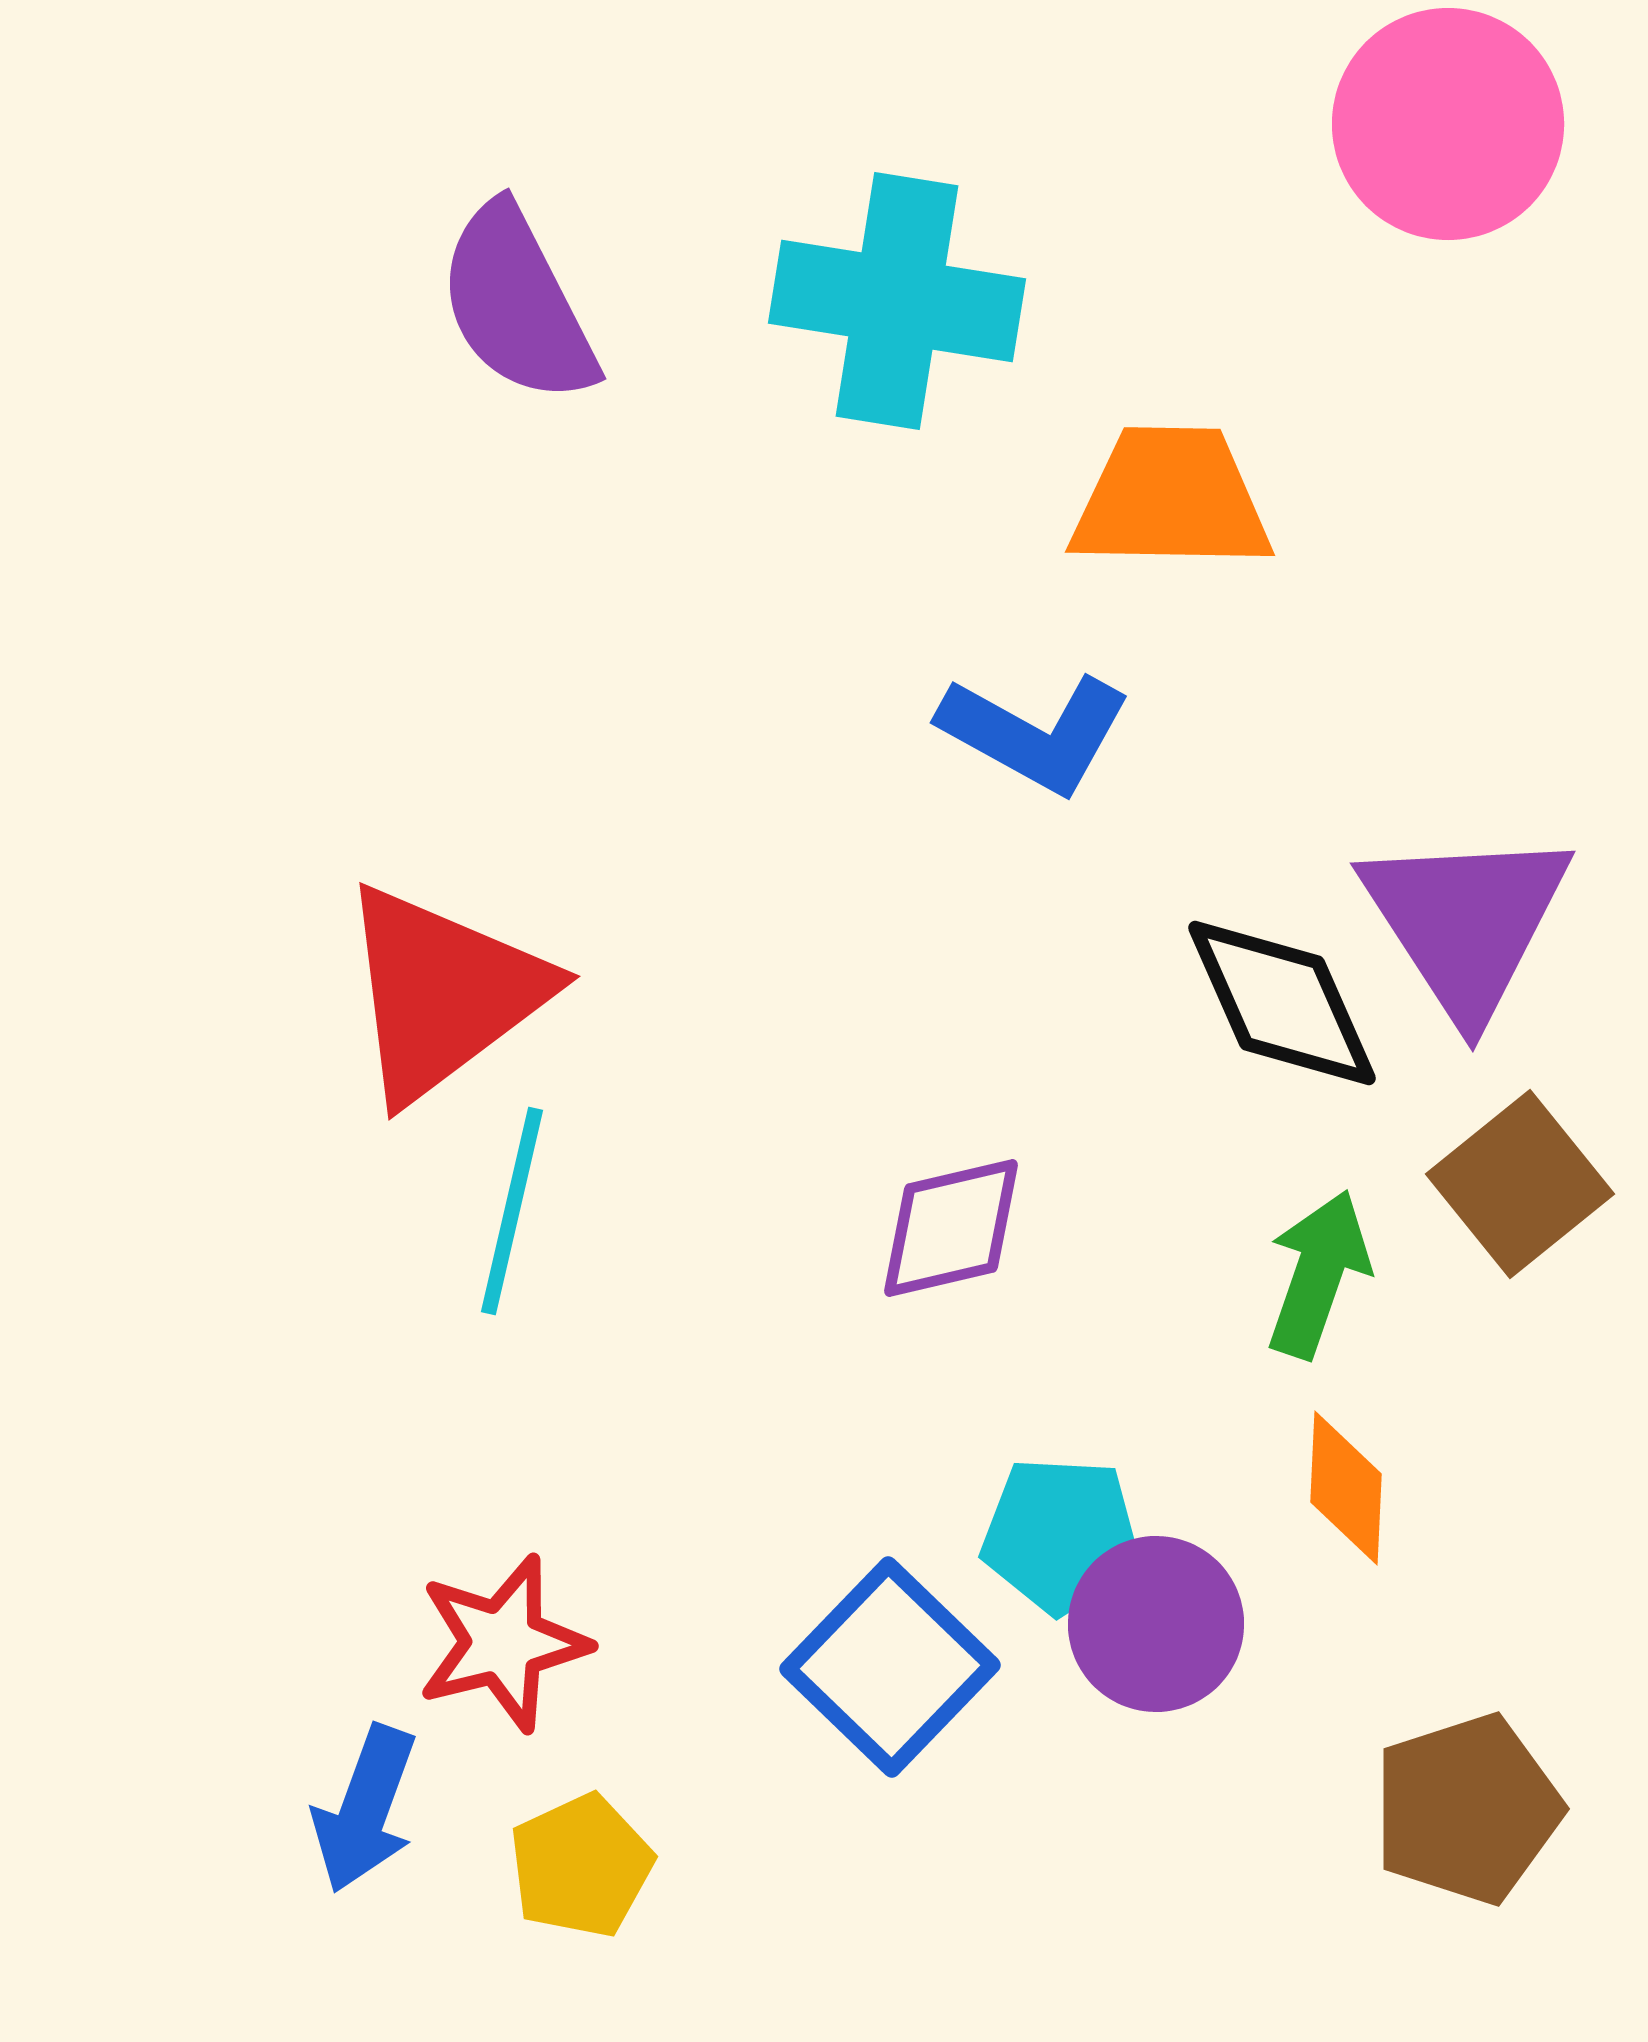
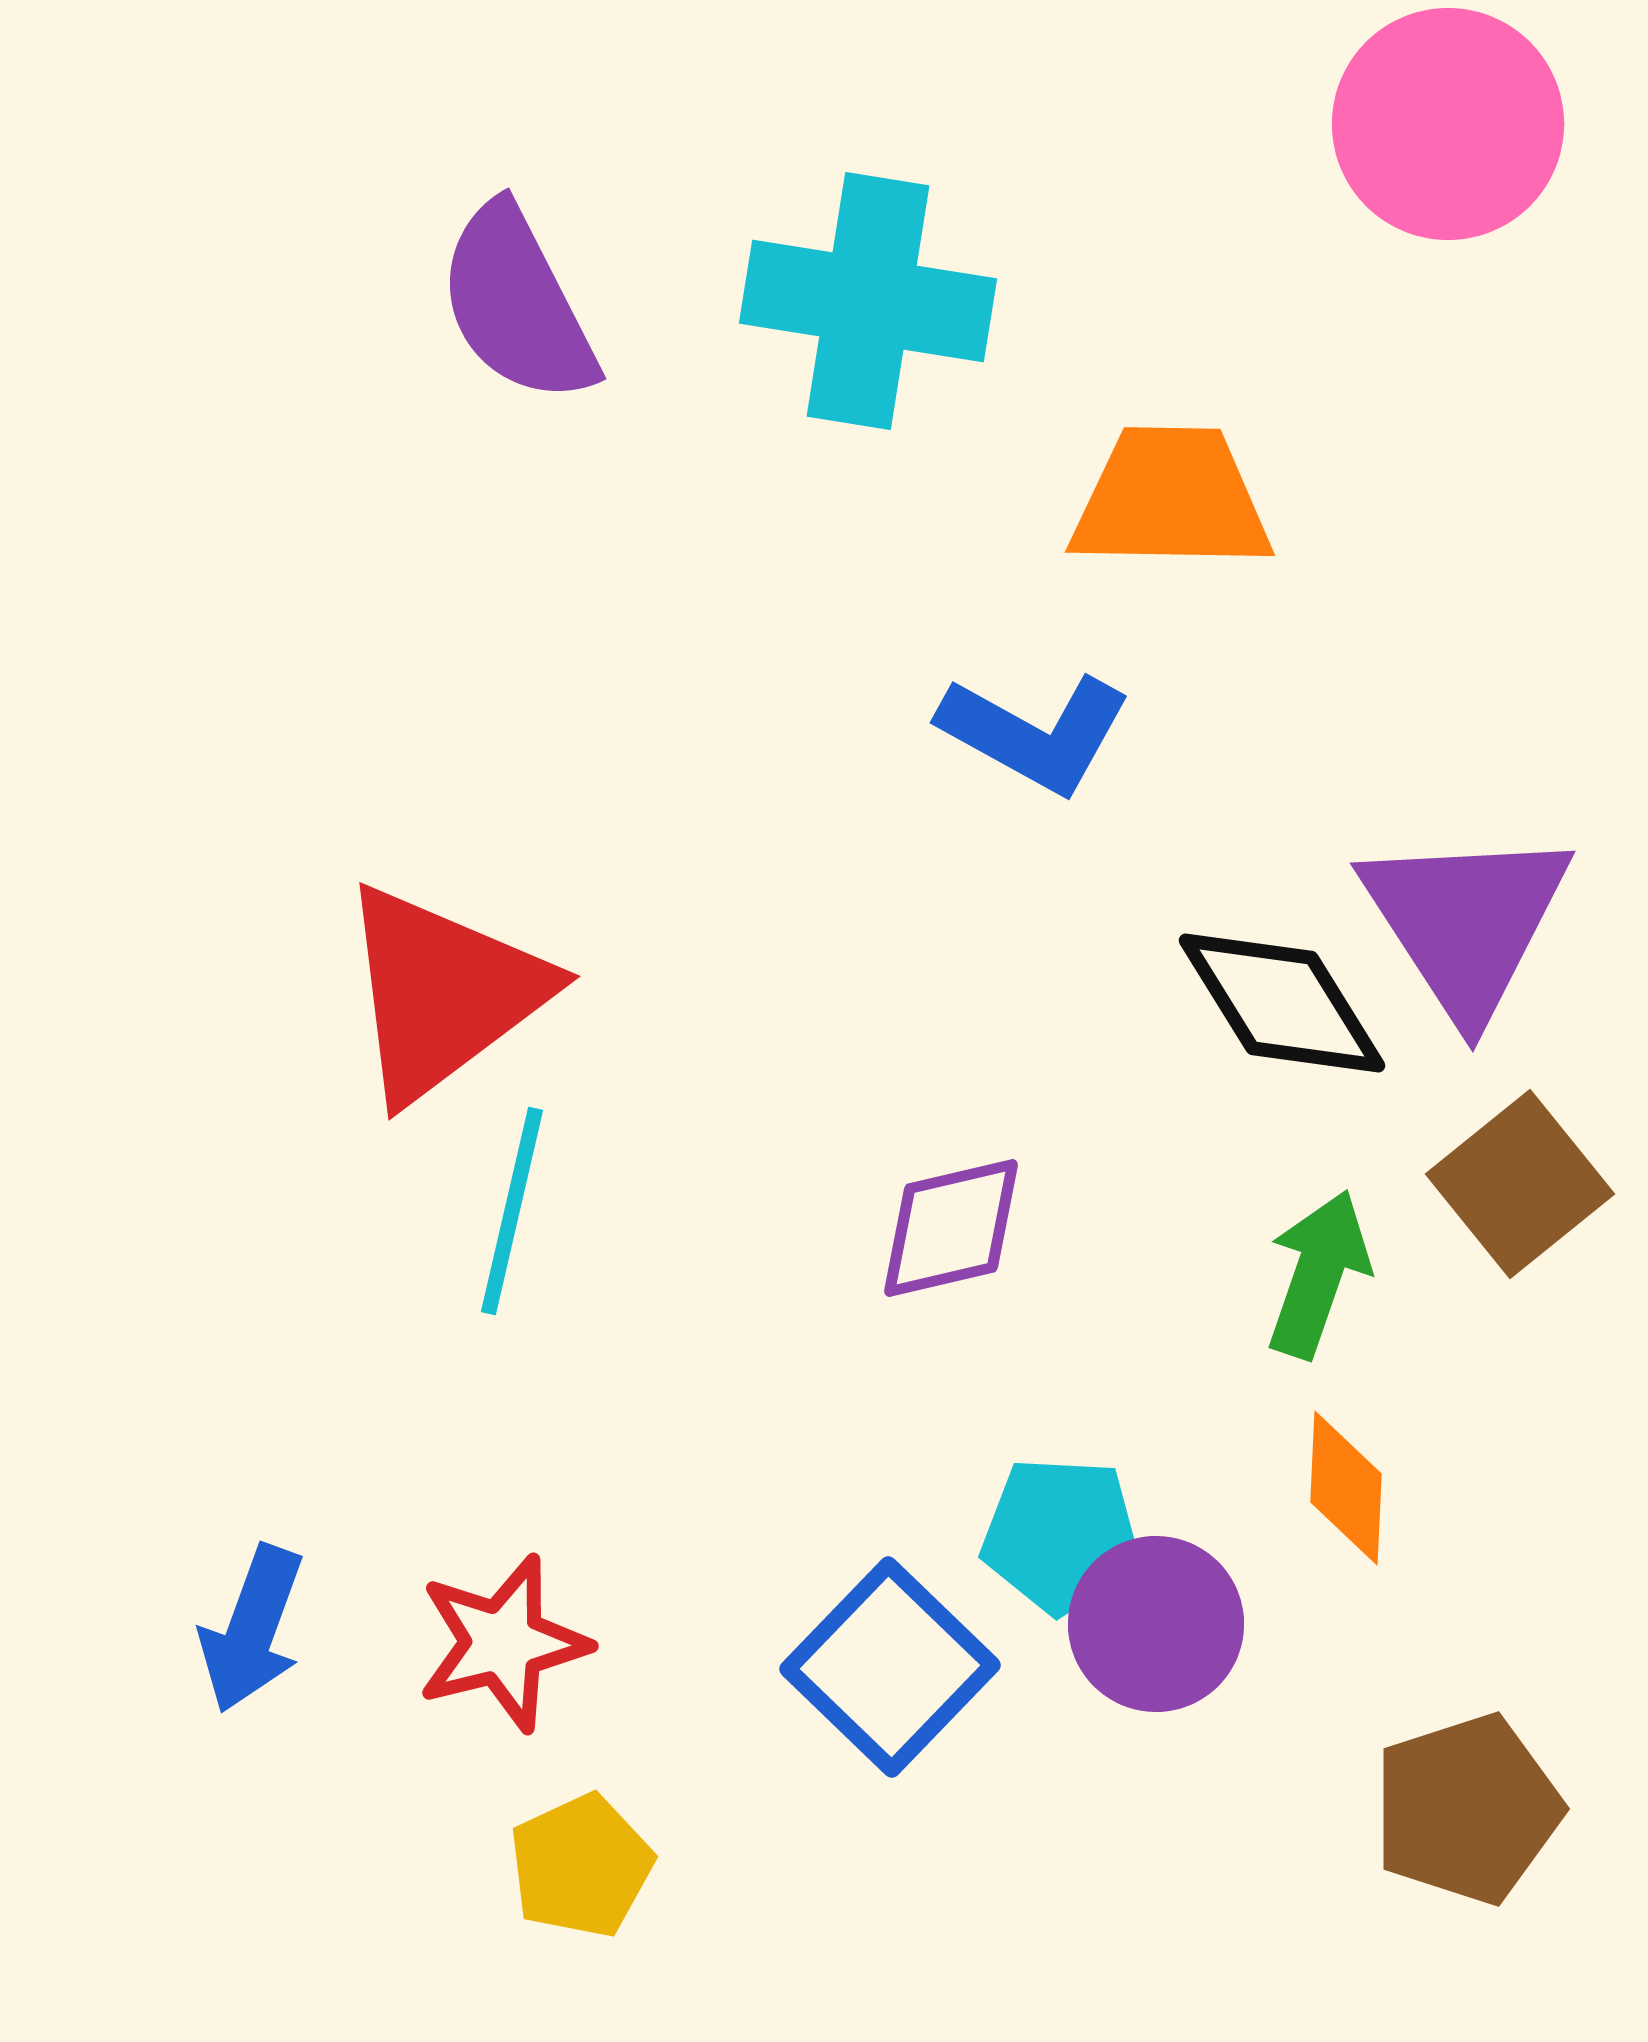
cyan cross: moved 29 px left
black diamond: rotated 8 degrees counterclockwise
blue arrow: moved 113 px left, 180 px up
